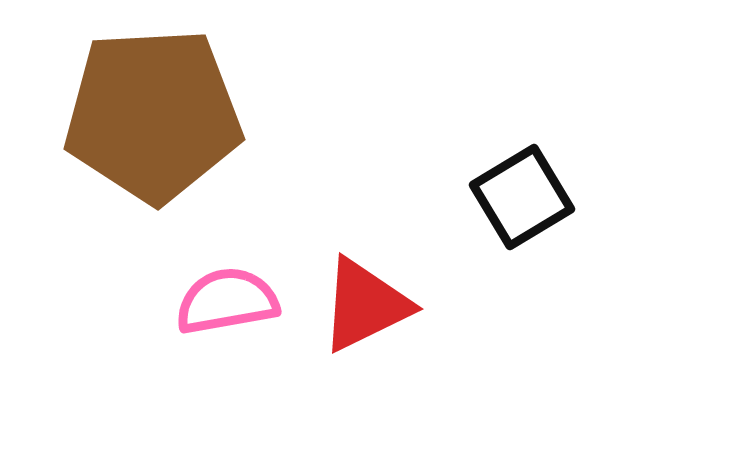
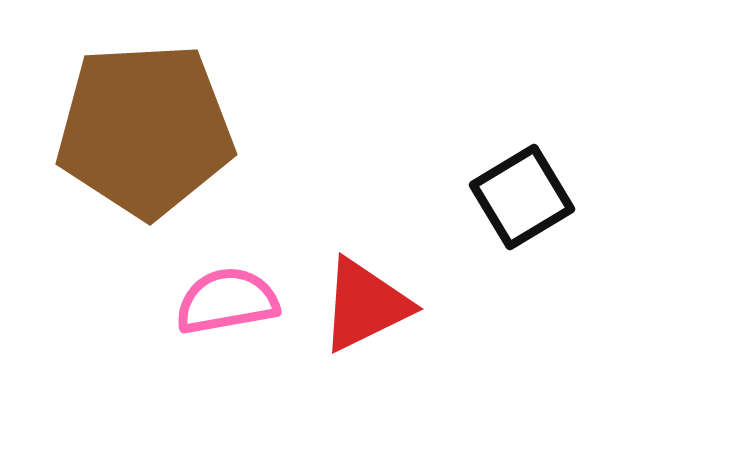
brown pentagon: moved 8 px left, 15 px down
